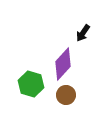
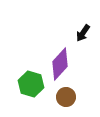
purple diamond: moved 3 px left
brown circle: moved 2 px down
